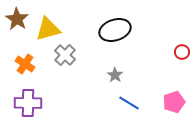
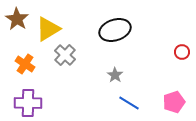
yellow triangle: rotated 16 degrees counterclockwise
